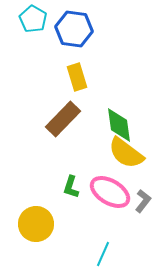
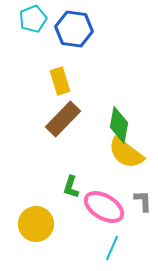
cyan pentagon: rotated 20 degrees clockwise
yellow rectangle: moved 17 px left, 4 px down
green diamond: rotated 18 degrees clockwise
pink ellipse: moved 6 px left, 15 px down
gray L-shape: rotated 40 degrees counterclockwise
cyan line: moved 9 px right, 6 px up
